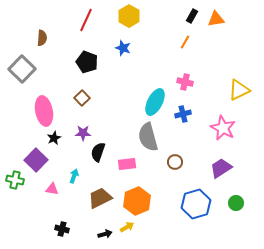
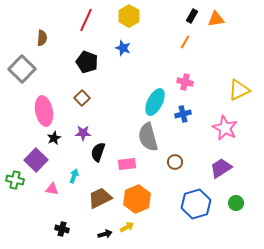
pink star: moved 2 px right
orange hexagon: moved 2 px up
